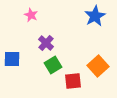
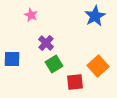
green square: moved 1 px right, 1 px up
red square: moved 2 px right, 1 px down
